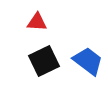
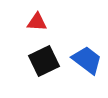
blue trapezoid: moved 1 px left, 1 px up
